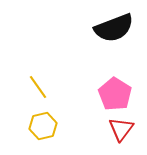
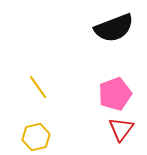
pink pentagon: rotated 20 degrees clockwise
yellow hexagon: moved 7 px left, 11 px down
